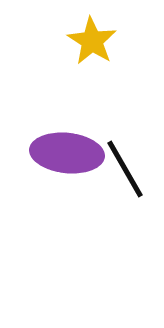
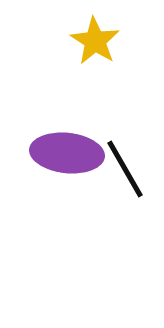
yellow star: moved 3 px right
